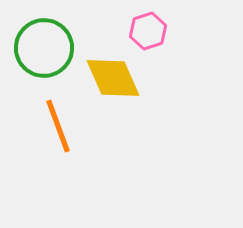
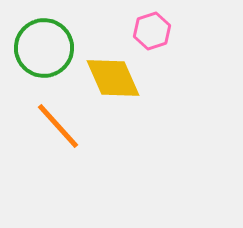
pink hexagon: moved 4 px right
orange line: rotated 22 degrees counterclockwise
